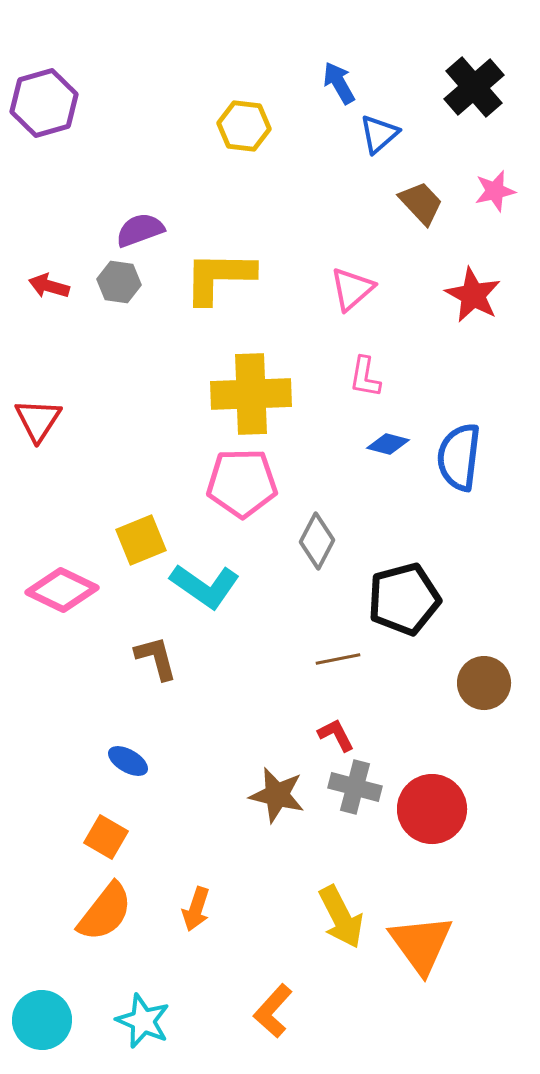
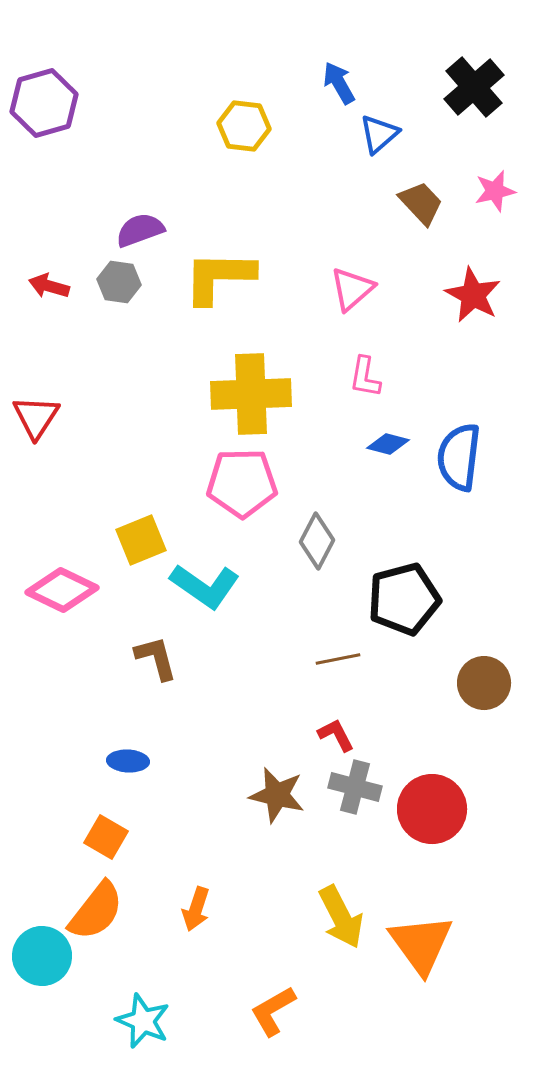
red triangle: moved 2 px left, 3 px up
blue ellipse: rotated 27 degrees counterclockwise
orange semicircle: moved 9 px left, 1 px up
orange L-shape: rotated 18 degrees clockwise
cyan circle: moved 64 px up
